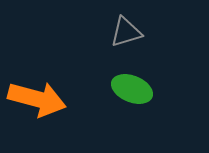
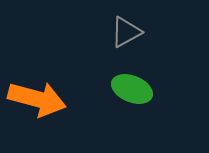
gray triangle: rotated 12 degrees counterclockwise
